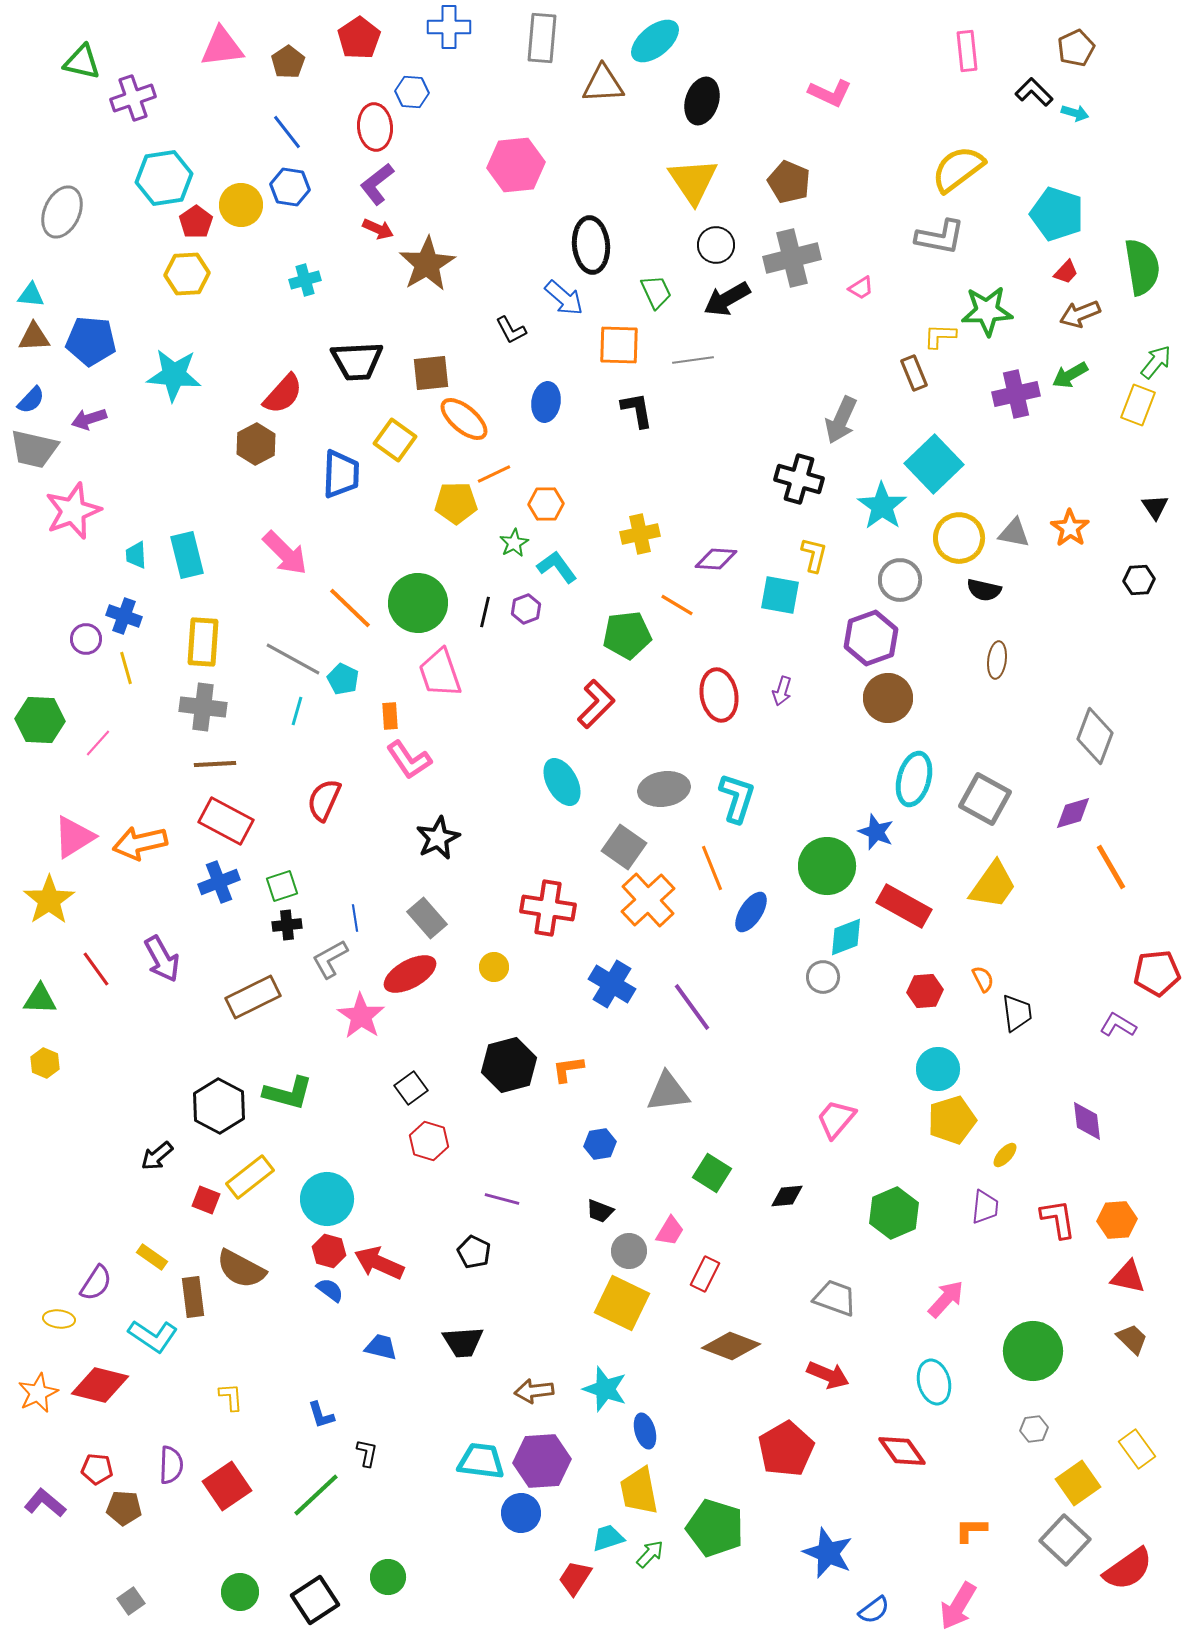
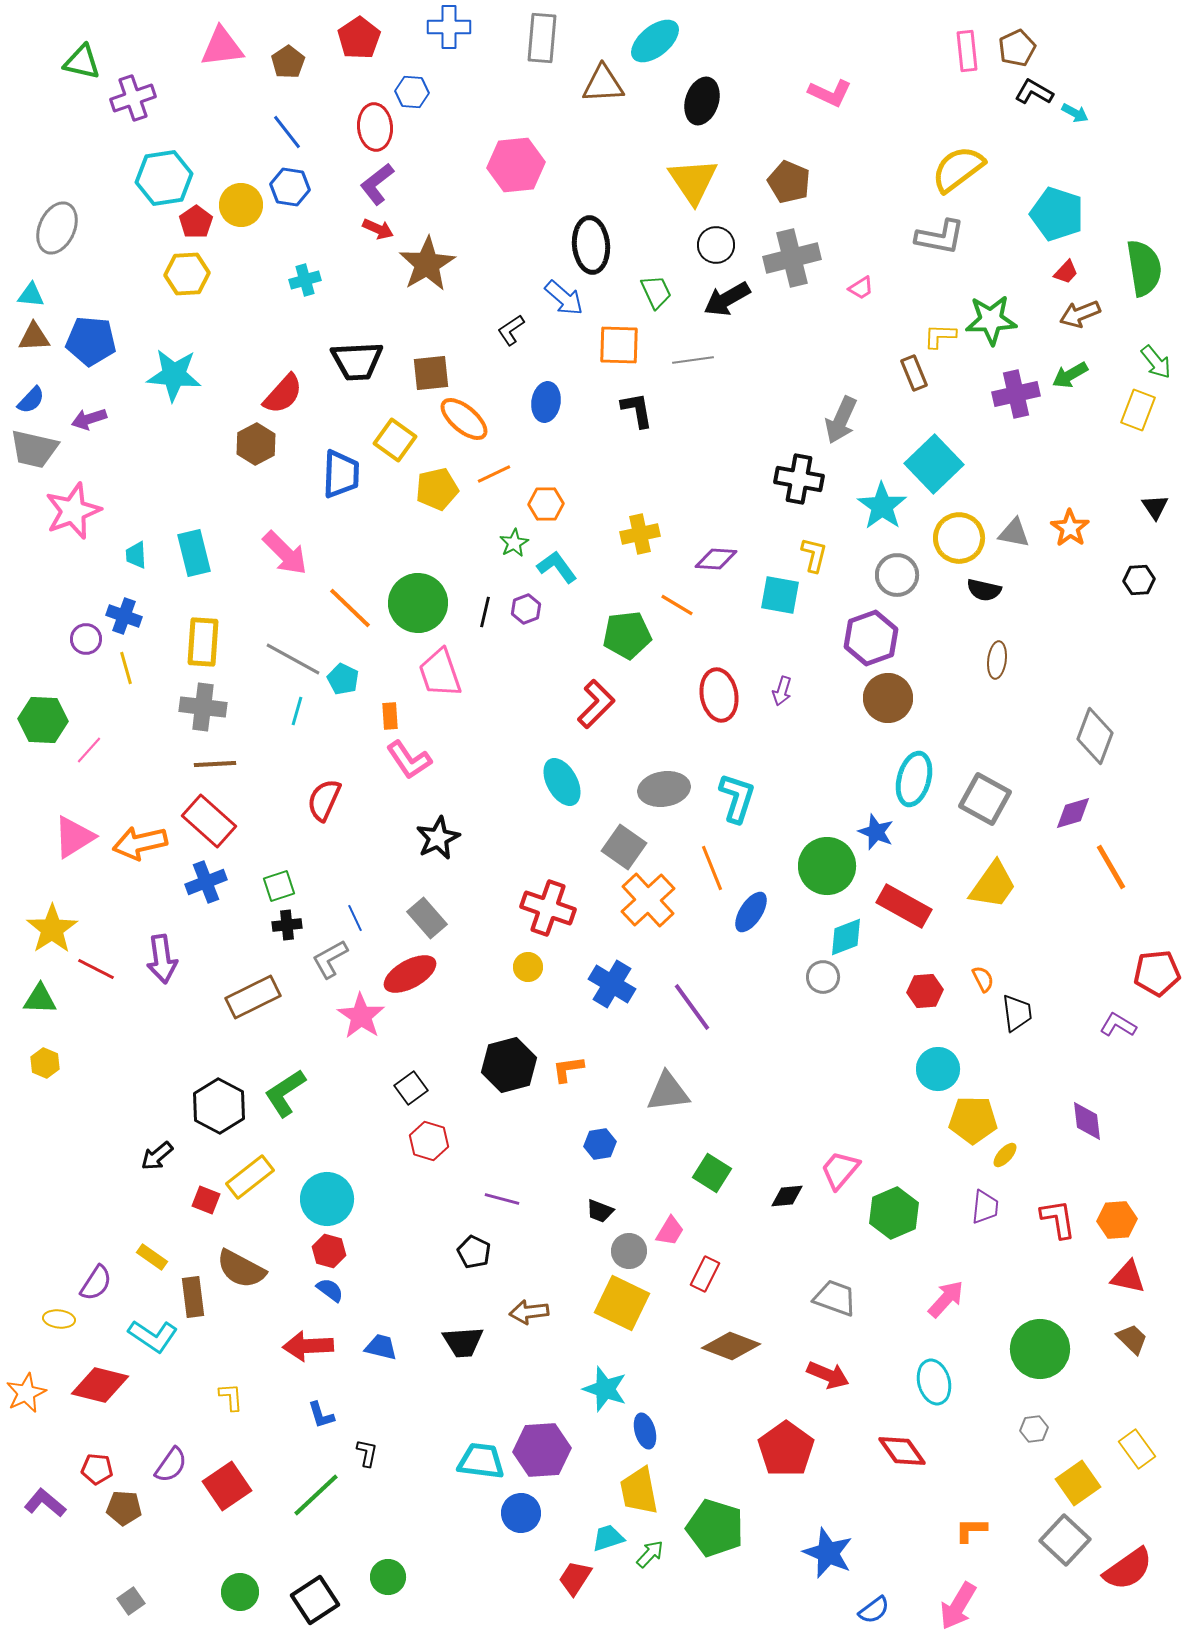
brown pentagon at (1076, 48): moved 59 px left
black L-shape at (1034, 92): rotated 15 degrees counterclockwise
cyan arrow at (1075, 113): rotated 12 degrees clockwise
gray ellipse at (62, 212): moved 5 px left, 16 px down
green semicircle at (1142, 267): moved 2 px right, 1 px down
green star at (987, 311): moved 4 px right, 9 px down
black L-shape at (511, 330): rotated 84 degrees clockwise
green arrow at (1156, 362): rotated 102 degrees clockwise
yellow rectangle at (1138, 405): moved 5 px down
black cross at (799, 479): rotated 6 degrees counterclockwise
yellow pentagon at (456, 503): moved 19 px left, 14 px up; rotated 12 degrees counterclockwise
cyan rectangle at (187, 555): moved 7 px right, 2 px up
gray circle at (900, 580): moved 3 px left, 5 px up
green hexagon at (40, 720): moved 3 px right
pink line at (98, 743): moved 9 px left, 7 px down
red rectangle at (226, 821): moved 17 px left; rotated 14 degrees clockwise
blue cross at (219, 882): moved 13 px left
green square at (282, 886): moved 3 px left
yellow star at (49, 900): moved 3 px right, 29 px down
red cross at (548, 908): rotated 10 degrees clockwise
blue line at (355, 918): rotated 16 degrees counterclockwise
purple arrow at (162, 959): rotated 21 degrees clockwise
yellow circle at (494, 967): moved 34 px right
red line at (96, 969): rotated 27 degrees counterclockwise
green L-shape at (288, 1093): moved 3 px left; rotated 132 degrees clockwise
pink trapezoid at (836, 1119): moved 4 px right, 51 px down
yellow pentagon at (952, 1120): moved 21 px right; rotated 18 degrees clockwise
red arrow at (379, 1263): moved 71 px left, 83 px down; rotated 27 degrees counterclockwise
green circle at (1033, 1351): moved 7 px right, 2 px up
brown arrow at (534, 1391): moved 5 px left, 79 px up
orange star at (38, 1393): moved 12 px left
red pentagon at (786, 1449): rotated 6 degrees counterclockwise
purple hexagon at (542, 1461): moved 11 px up
purple semicircle at (171, 1465): rotated 33 degrees clockwise
